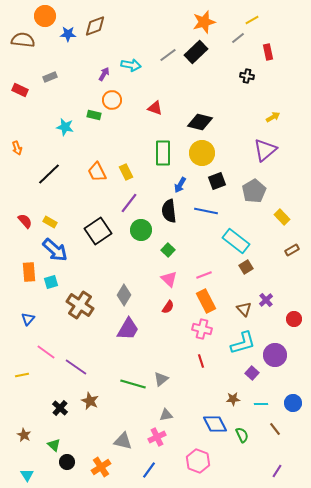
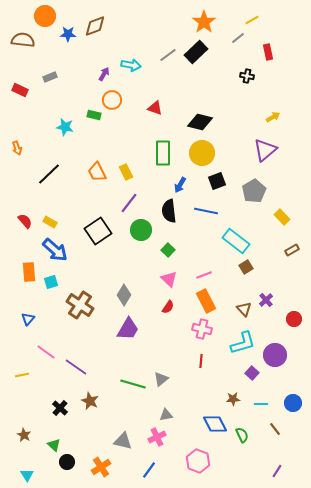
orange star at (204, 22): rotated 20 degrees counterclockwise
red line at (201, 361): rotated 24 degrees clockwise
